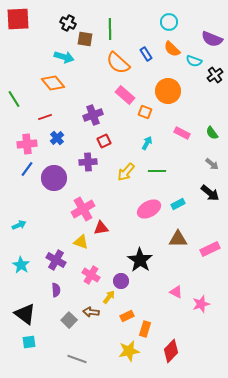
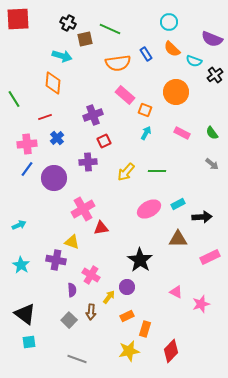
green line at (110, 29): rotated 65 degrees counterclockwise
brown square at (85, 39): rotated 21 degrees counterclockwise
cyan arrow at (64, 57): moved 2 px left, 1 px up
orange semicircle at (118, 63): rotated 50 degrees counterclockwise
orange diamond at (53, 83): rotated 45 degrees clockwise
orange circle at (168, 91): moved 8 px right, 1 px down
orange square at (145, 112): moved 2 px up
cyan arrow at (147, 143): moved 1 px left, 10 px up
black arrow at (210, 193): moved 8 px left, 24 px down; rotated 42 degrees counterclockwise
yellow triangle at (81, 242): moved 9 px left
pink rectangle at (210, 249): moved 8 px down
purple cross at (56, 260): rotated 18 degrees counterclockwise
purple circle at (121, 281): moved 6 px right, 6 px down
purple semicircle at (56, 290): moved 16 px right
brown arrow at (91, 312): rotated 91 degrees counterclockwise
